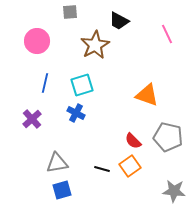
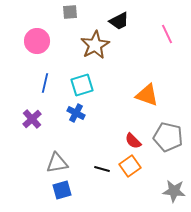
black trapezoid: rotated 55 degrees counterclockwise
